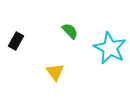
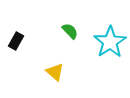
cyan star: moved 6 px up; rotated 12 degrees clockwise
yellow triangle: rotated 12 degrees counterclockwise
